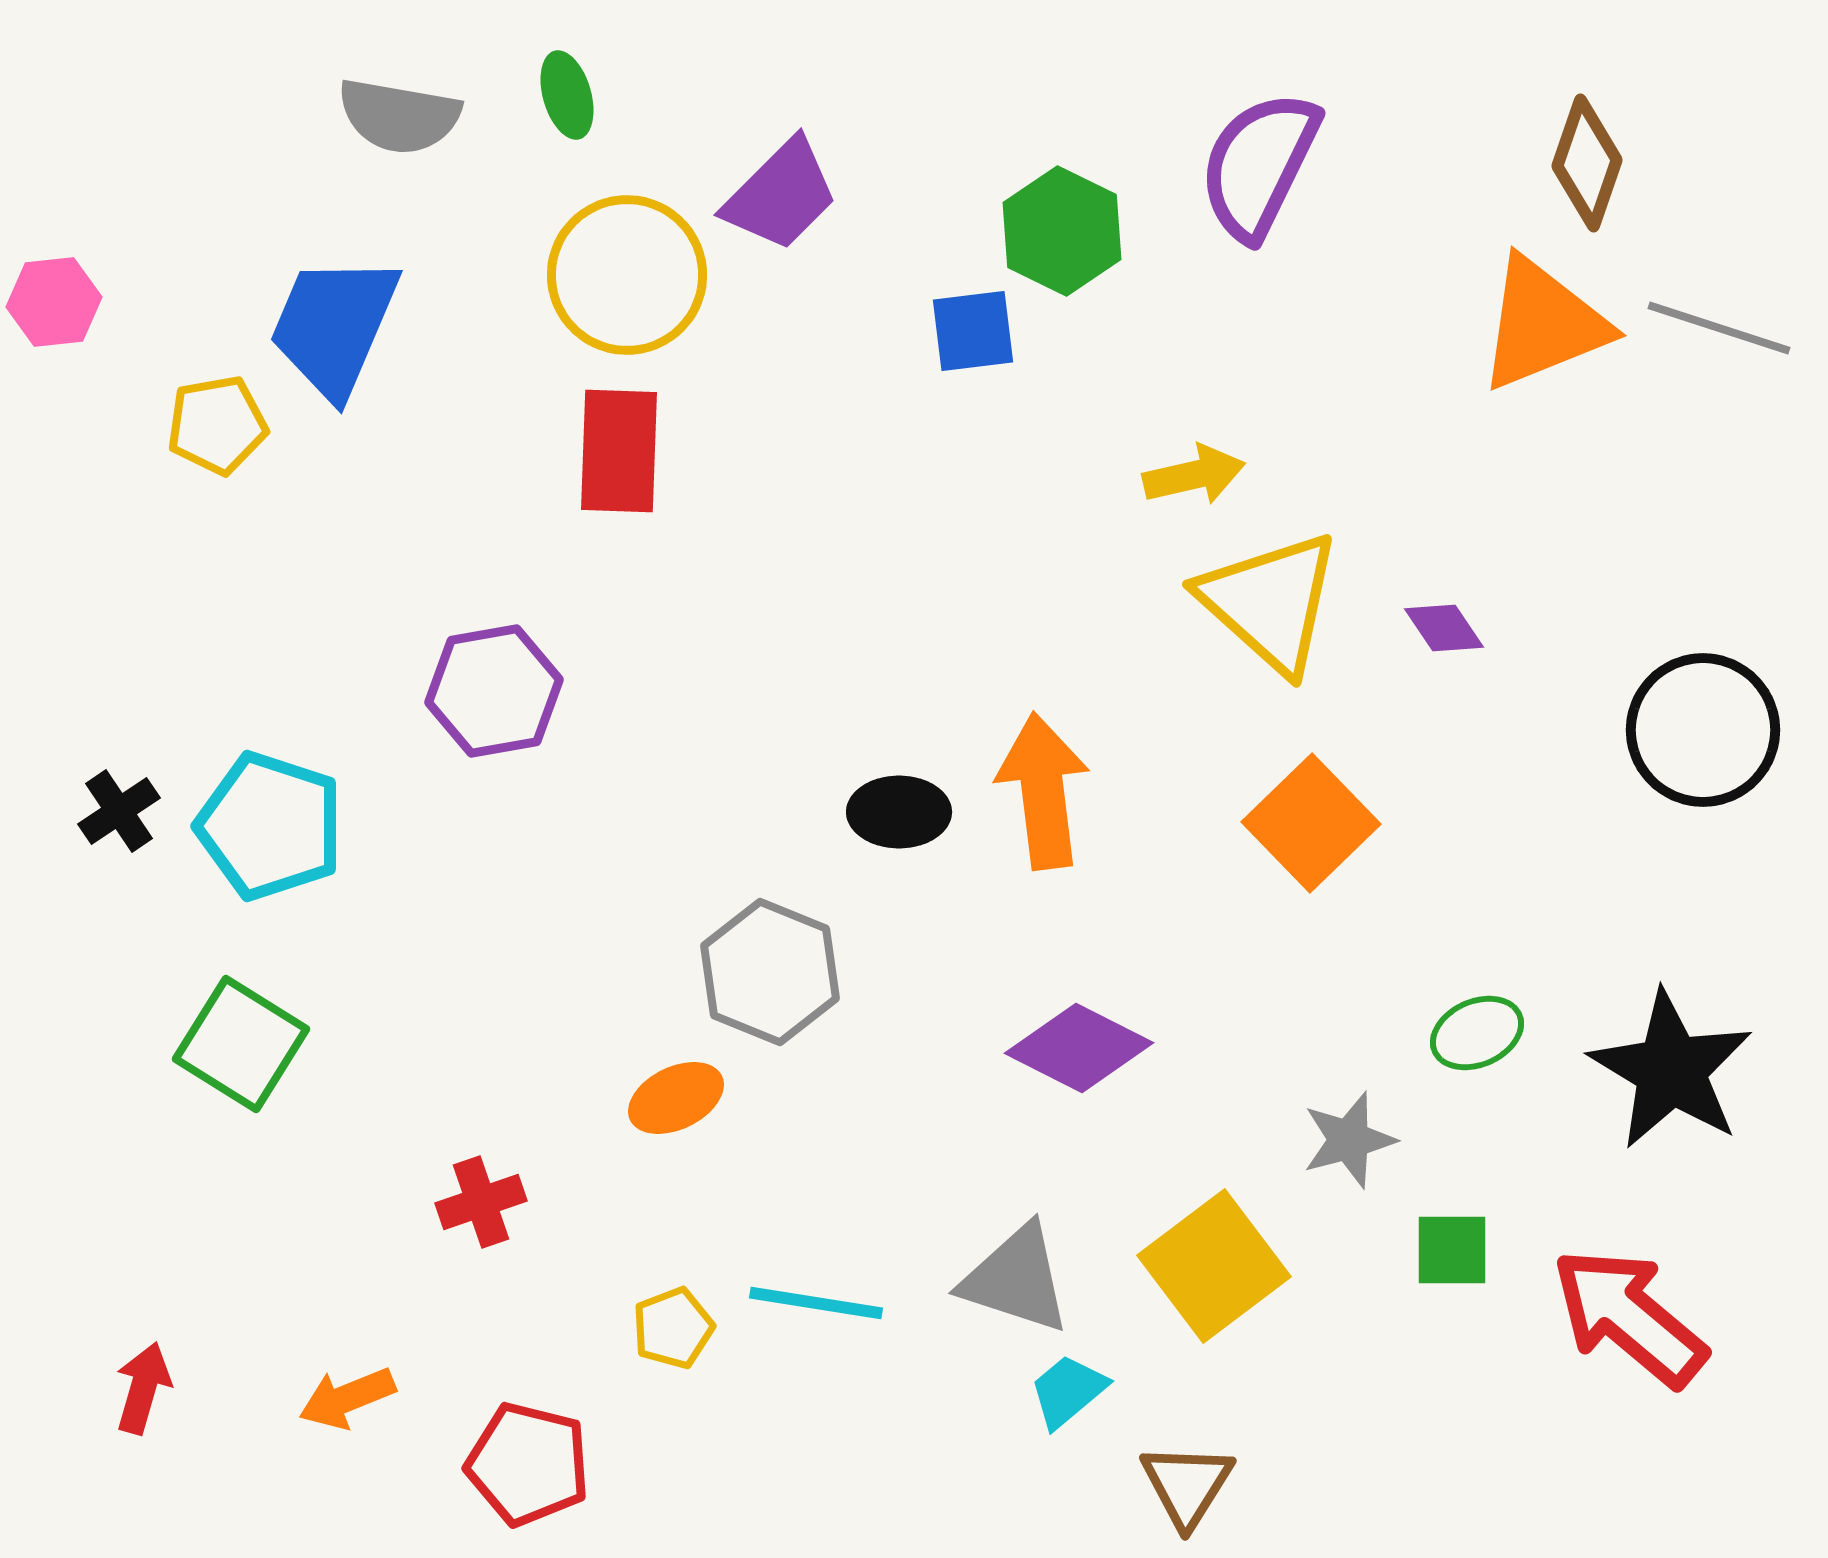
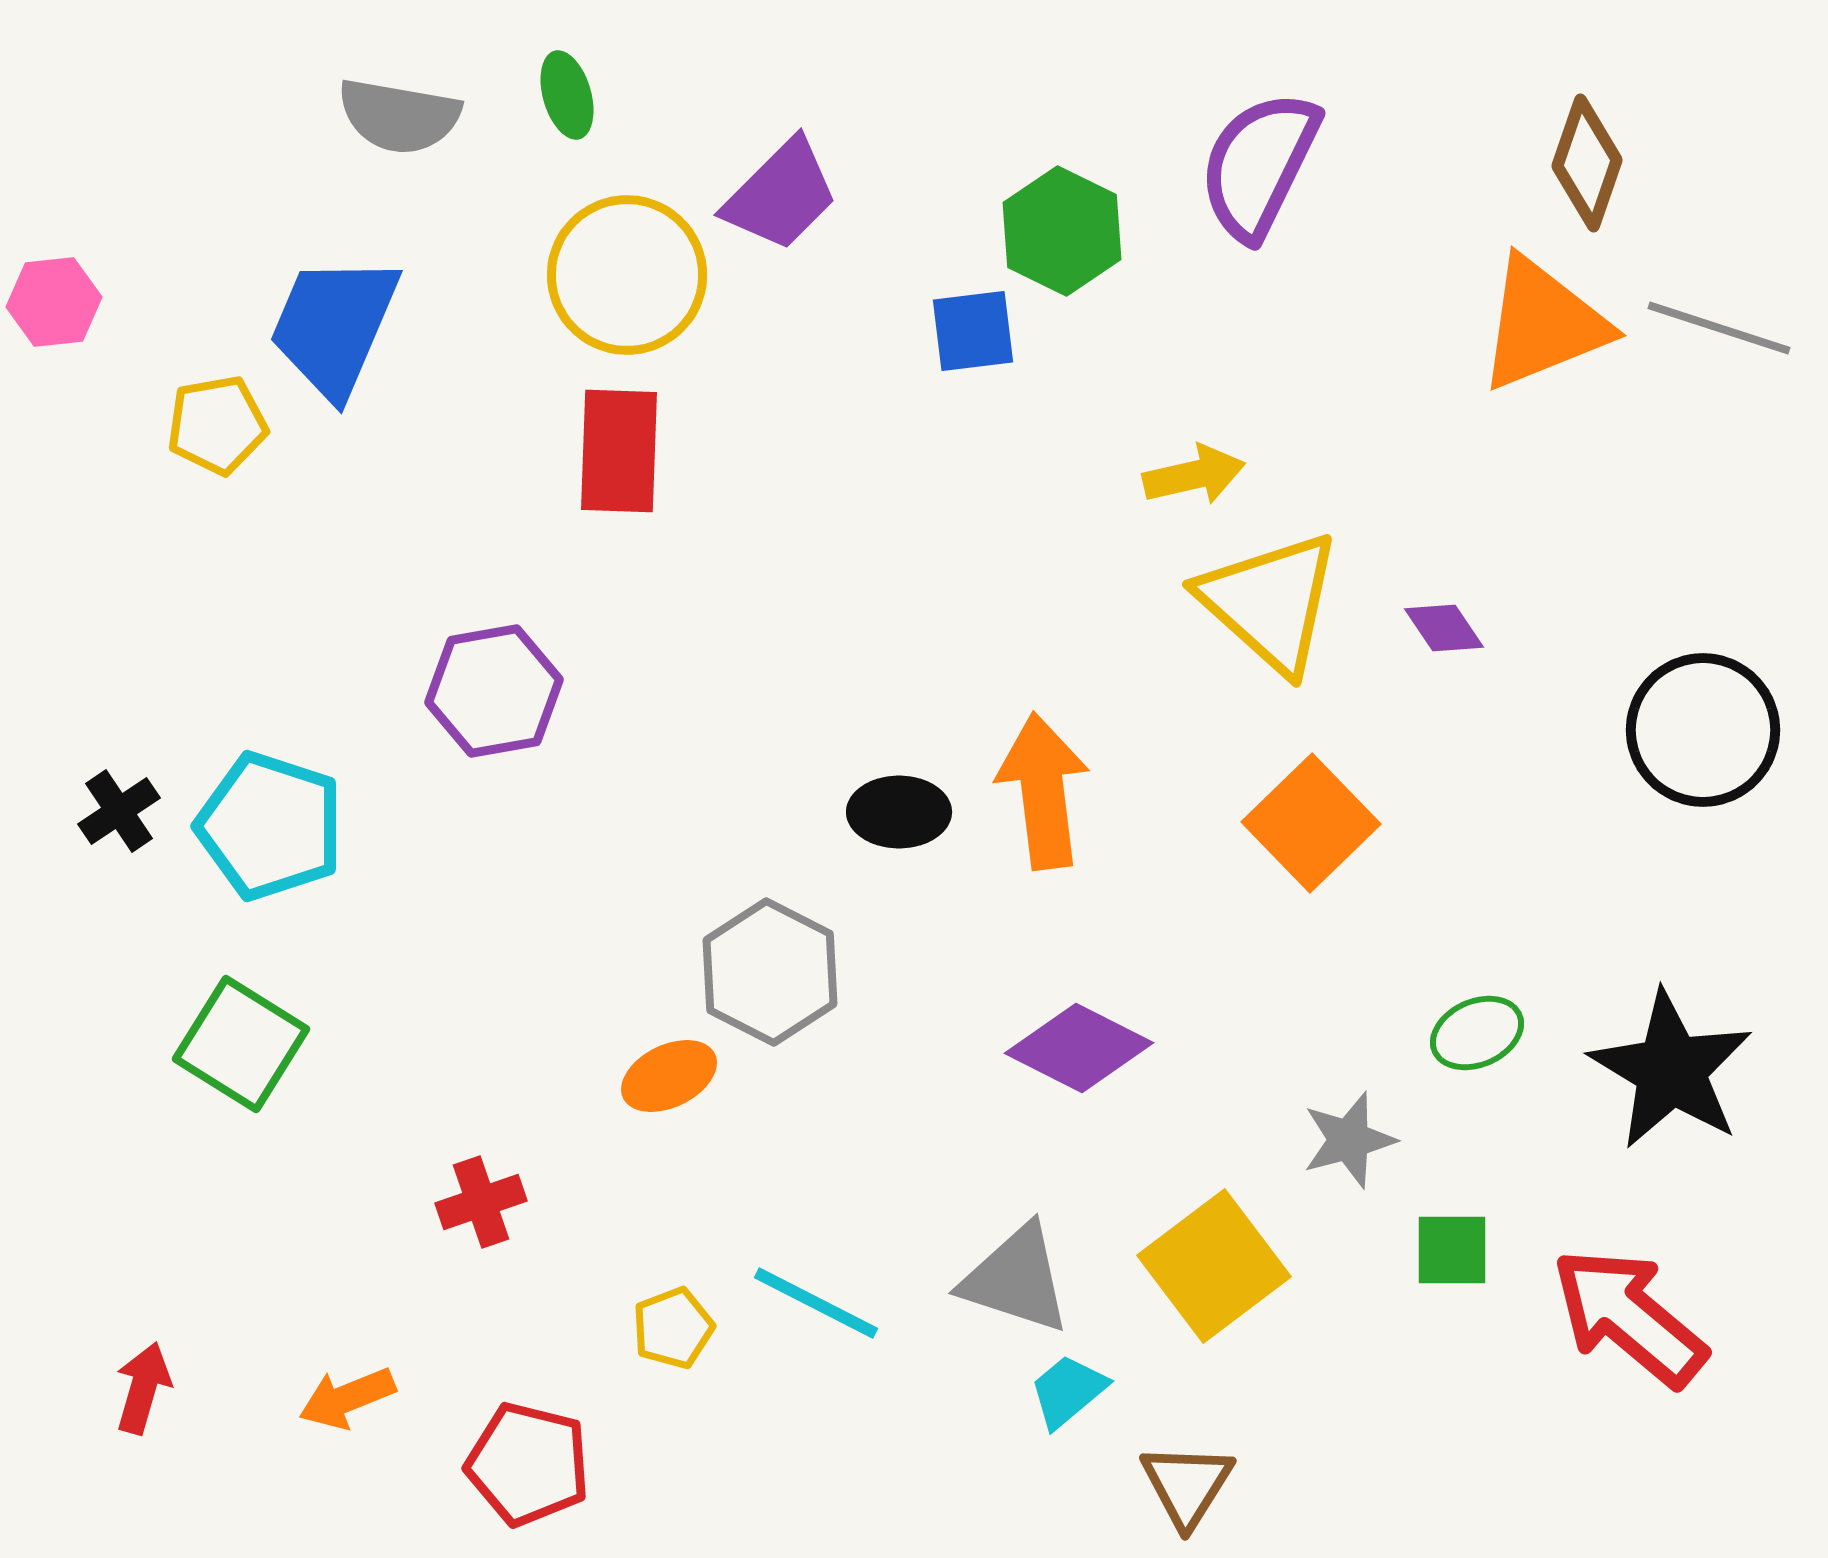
gray hexagon at (770, 972): rotated 5 degrees clockwise
orange ellipse at (676, 1098): moved 7 px left, 22 px up
cyan line at (816, 1303): rotated 18 degrees clockwise
